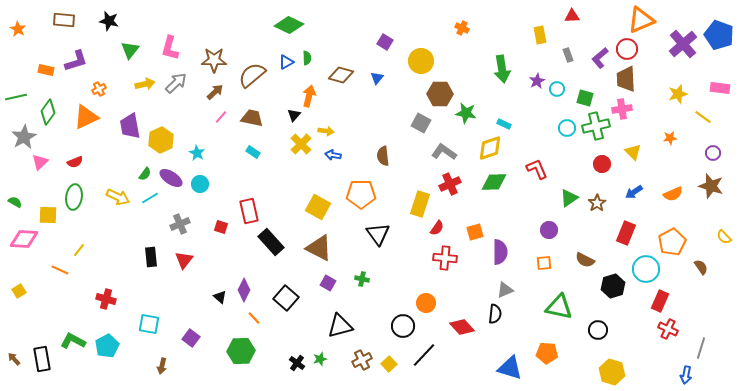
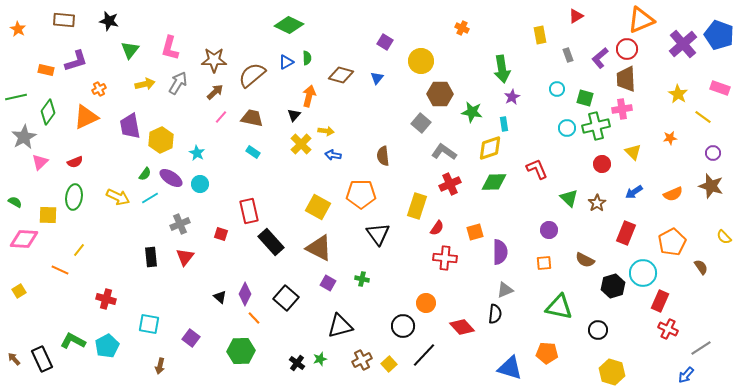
red triangle at (572, 16): moved 4 px right; rotated 28 degrees counterclockwise
purple star at (537, 81): moved 25 px left, 16 px down
gray arrow at (176, 83): moved 2 px right; rotated 15 degrees counterclockwise
pink rectangle at (720, 88): rotated 12 degrees clockwise
yellow star at (678, 94): rotated 24 degrees counterclockwise
green star at (466, 113): moved 6 px right, 1 px up
gray square at (421, 123): rotated 12 degrees clockwise
cyan rectangle at (504, 124): rotated 56 degrees clockwise
green triangle at (569, 198): rotated 42 degrees counterclockwise
yellow rectangle at (420, 204): moved 3 px left, 2 px down
red square at (221, 227): moved 7 px down
red triangle at (184, 260): moved 1 px right, 3 px up
cyan circle at (646, 269): moved 3 px left, 4 px down
purple diamond at (244, 290): moved 1 px right, 4 px down
gray line at (701, 348): rotated 40 degrees clockwise
black rectangle at (42, 359): rotated 15 degrees counterclockwise
brown arrow at (162, 366): moved 2 px left
blue arrow at (686, 375): rotated 30 degrees clockwise
